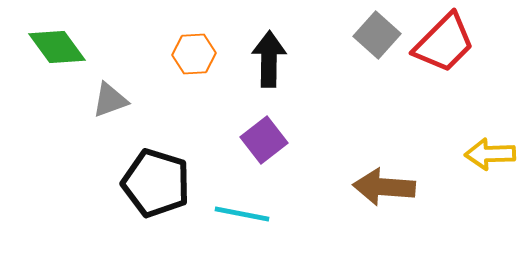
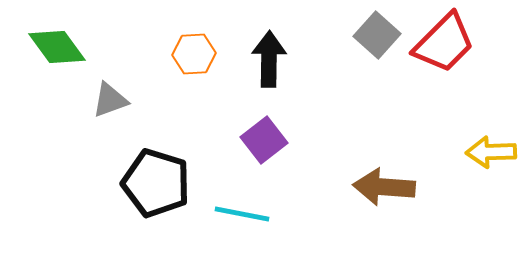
yellow arrow: moved 1 px right, 2 px up
